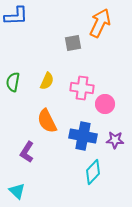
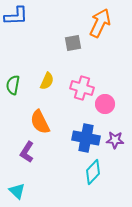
green semicircle: moved 3 px down
pink cross: rotated 10 degrees clockwise
orange semicircle: moved 7 px left, 1 px down
blue cross: moved 3 px right, 2 px down
